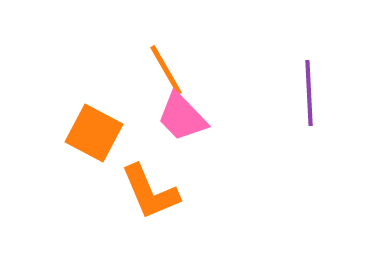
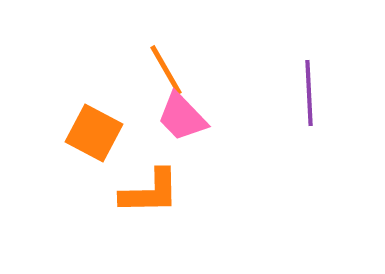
orange L-shape: rotated 68 degrees counterclockwise
